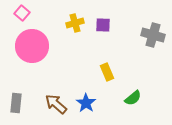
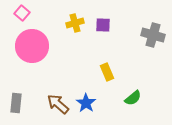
brown arrow: moved 2 px right
